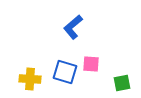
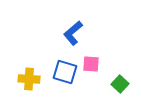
blue L-shape: moved 6 px down
yellow cross: moved 1 px left
green square: moved 2 px left, 1 px down; rotated 36 degrees counterclockwise
